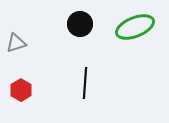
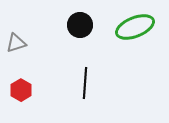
black circle: moved 1 px down
